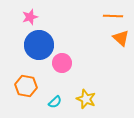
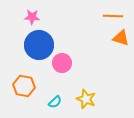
pink star: moved 2 px right; rotated 21 degrees clockwise
orange triangle: rotated 24 degrees counterclockwise
orange hexagon: moved 2 px left
